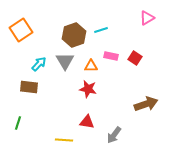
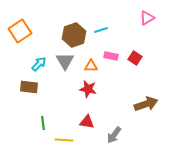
orange square: moved 1 px left, 1 px down
green line: moved 25 px right; rotated 24 degrees counterclockwise
